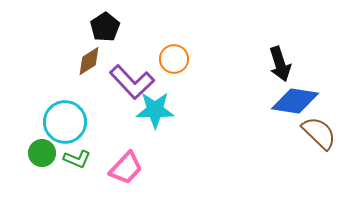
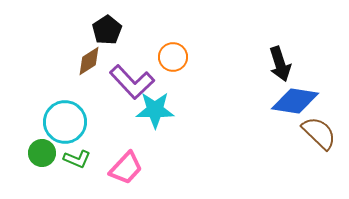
black pentagon: moved 2 px right, 3 px down
orange circle: moved 1 px left, 2 px up
